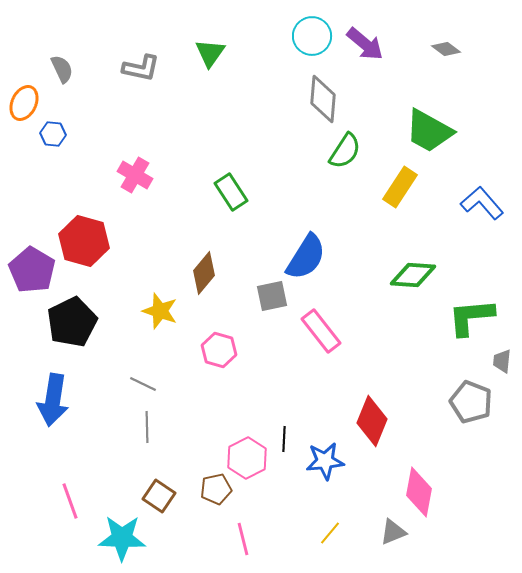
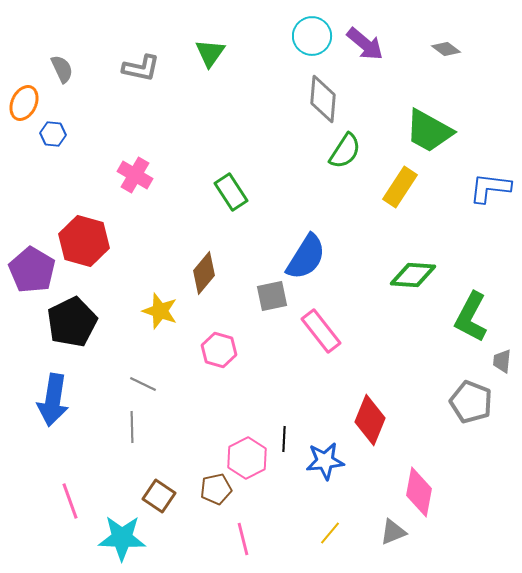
blue L-shape at (482, 203): moved 8 px right, 15 px up; rotated 42 degrees counterclockwise
green L-shape at (471, 317): rotated 57 degrees counterclockwise
red diamond at (372, 421): moved 2 px left, 1 px up
gray line at (147, 427): moved 15 px left
